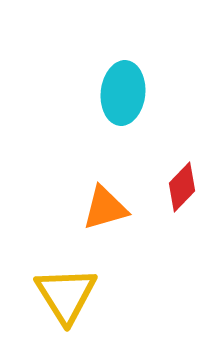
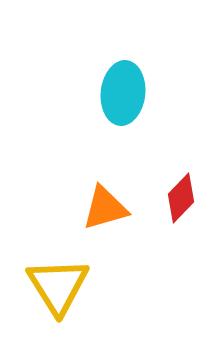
red diamond: moved 1 px left, 11 px down
yellow triangle: moved 8 px left, 9 px up
